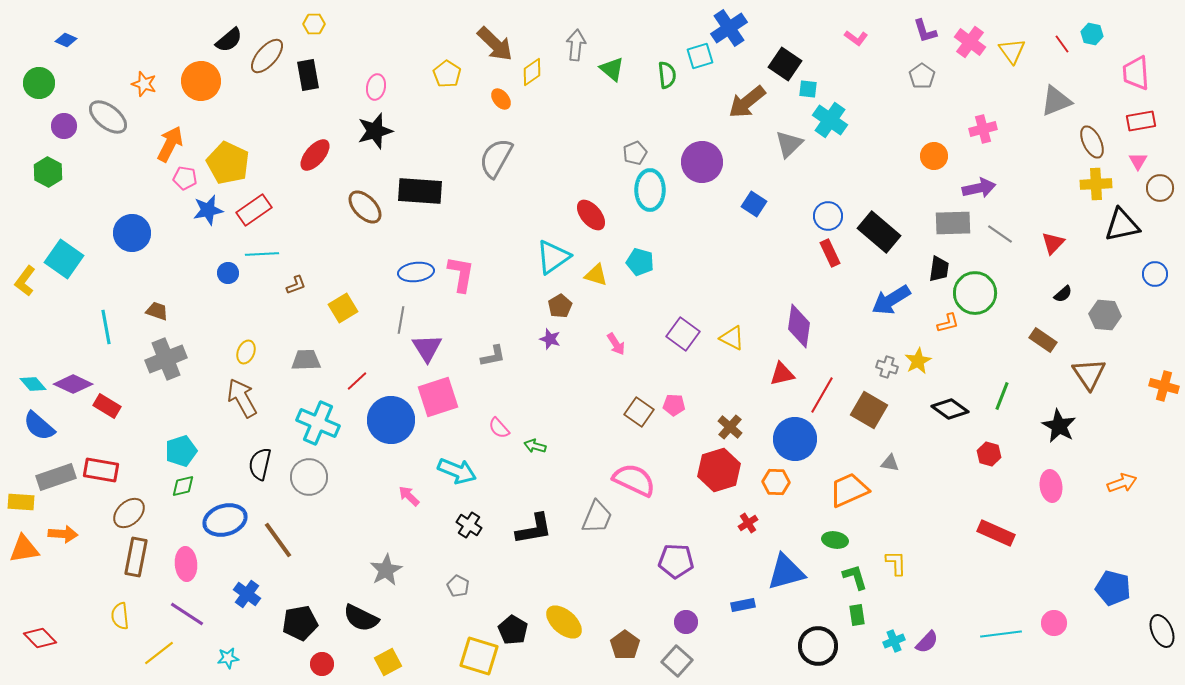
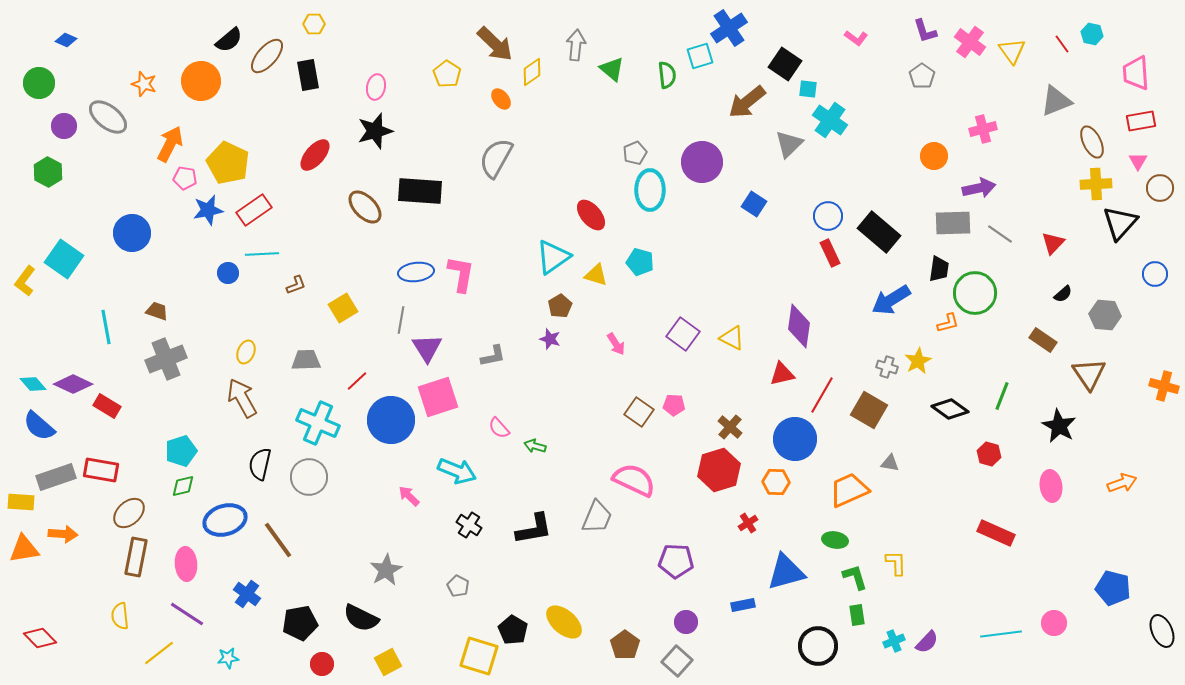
black triangle at (1122, 225): moved 2 px left, 2 px up; rotated 36 degrees counterclockwise
